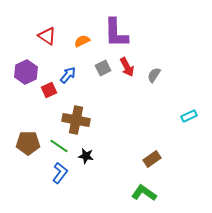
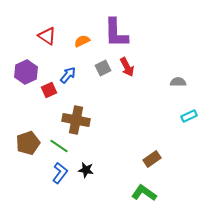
gray semicircle: moved 24 px right, 7 px down; rotated 56 degrees clockwise
brown pentagon: rotated 20 degrees counterclockwise
black star: moved 14 px down
